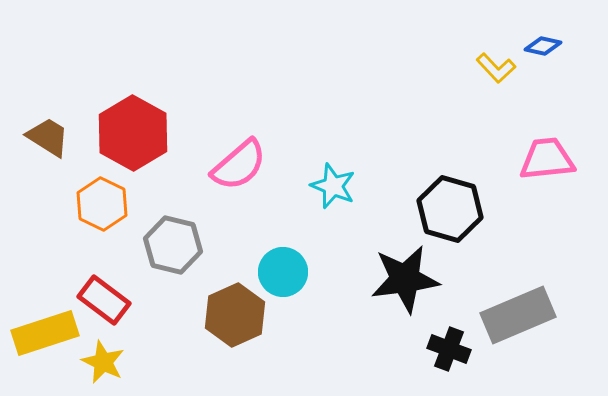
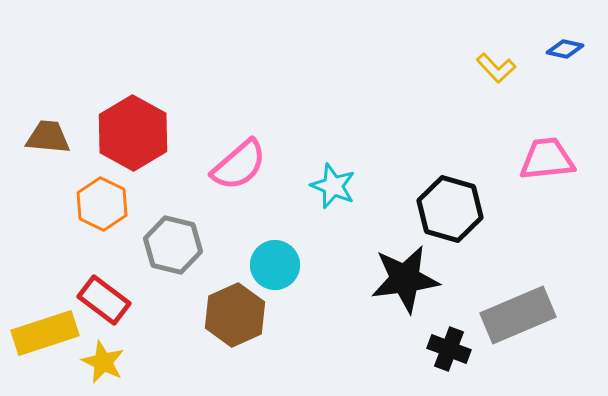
blue diamond: moved 22 px right, 3 px down
brown trapezoid: rotated 27 degrees counterclockwise
cyan circle: moved 8 px left, 7 px up
